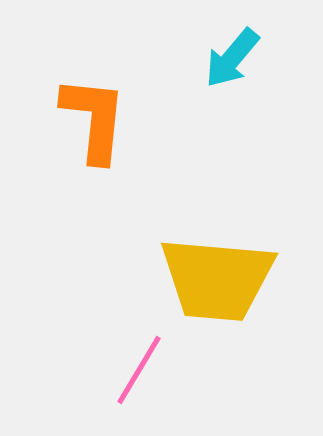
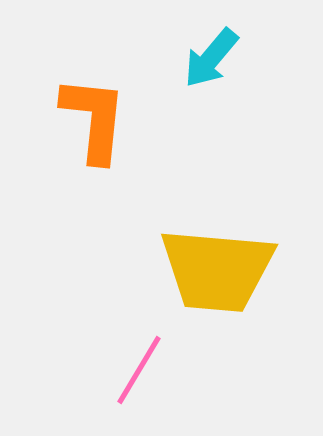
cyan arrow: moved 21 px left
yellow trapezoid: moved 9 px up
